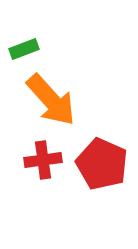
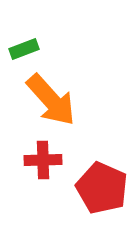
red cross: rotated 6 degrees clockwise
red pentagon: moved 24 px down
